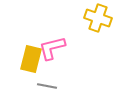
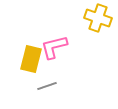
pink L-shape: moved 2 px right, 1 px up
gray line: rotated 30 degrees counterclockwise
